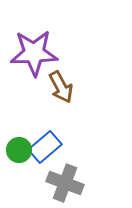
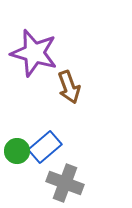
purple star: rotated 18 degrees clockwise
brown arrow: moved 8 px right; rotated 8 degrees clockwise
green circle: moved 2 px left, 1 px down
